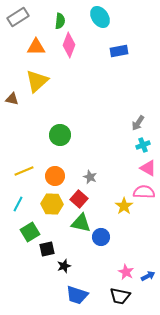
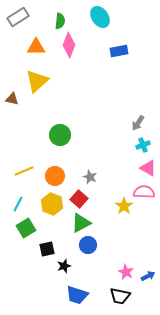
yellow hexagon: rotated 20 degrees clockwise
green triangle: rotated 40 degrees counterclockwise
green square: moved 4 px left, 4 px up
blue circle: moved 13 px left, 8 px down
